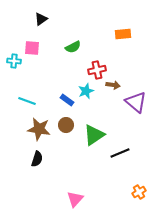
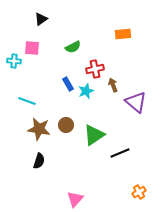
red cross: moved 2 px left, 1 px up
brown arrow: rotated 120 degrees counterclockwise
blue rectangle: moved 1 px right, 16 px up; rotated 24 degrees clockwise
black semicircle: moved 2 px right, 2 px down
